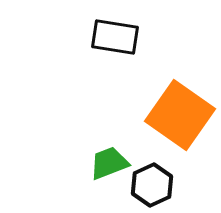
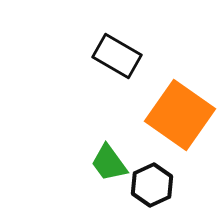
black rectangle: moved 2 px right, 19 px down; rotated 21 degrees clockwise
green trapezoid: rotated 105 degrees counterclockwise
